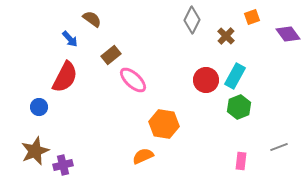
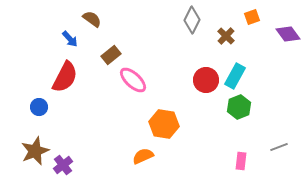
purple cross: rotated 24 degrees counterclockwise
